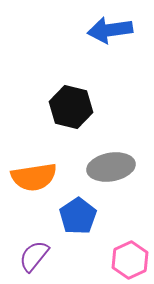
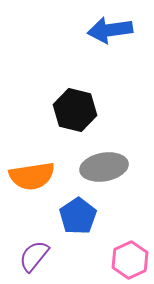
black hexagon: moved 4 px right, 3 px down
gray ellipse: moved 7 px left
orange semicircle: moved 2 px left, 1 px up
